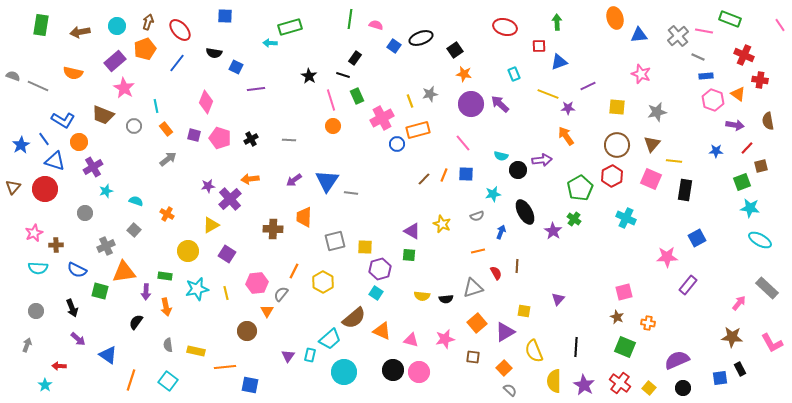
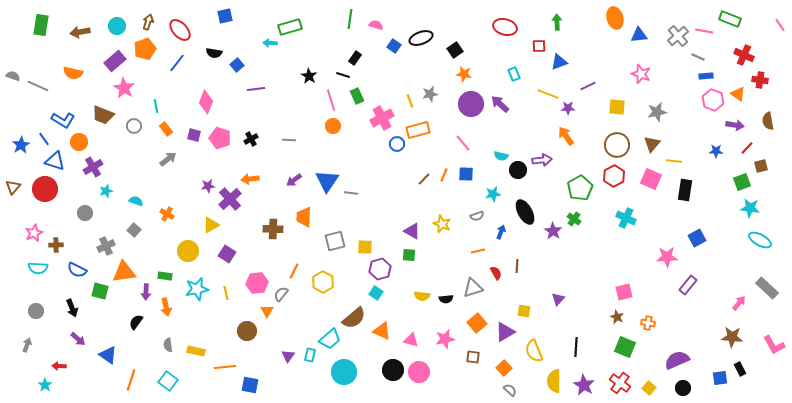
blue square at (225, 16): rotated 14 degrees counterclockwise
blue square at (236, 67): moved 1 px right, 2 px up; rotated 24 degrees clockwise
red hexagon at (612, 176): moved 2 px right
pink L-shape at (772, 343): moved 2 px right, 2 px down
